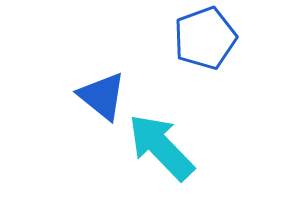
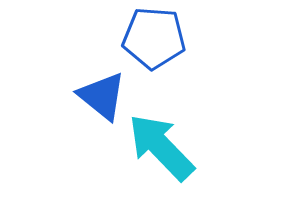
blue pentagon: moved 51 px left; rotated 24 degrees clockwise
